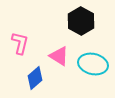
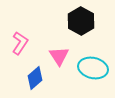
pink L-shape: rotated 20 degrees clockwise
pink triangle: rotated 25 degrees clockwise
cyan ellipse: moved 4 px down
